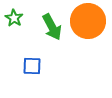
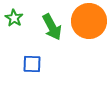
orange circle: moved 1 px right
blue square: moved 2 px up
